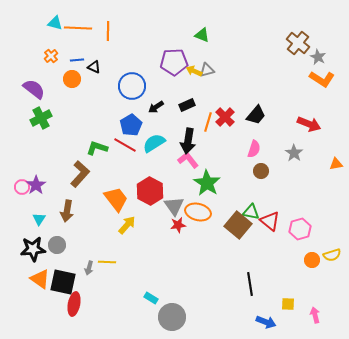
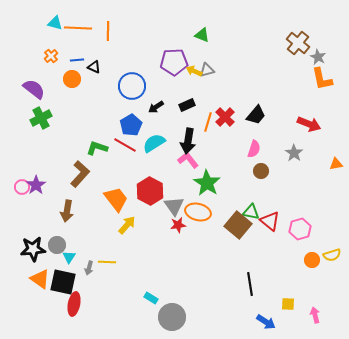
orange L-shape at (322, 79): rotated 45 degrees clockwise
cyan triangle at (39, 219): moved 30 px right, 38 px down
blue arrow at (266, 322): rotated 12 degrees clockwise
